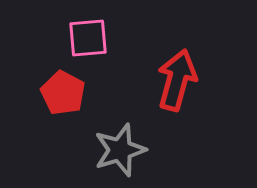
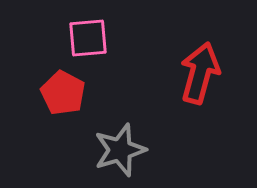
red arrow: moved 23 px right, 7 px up
